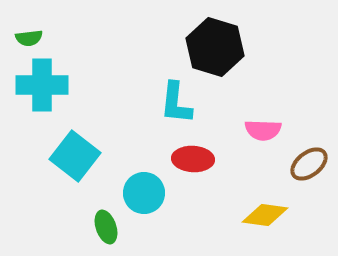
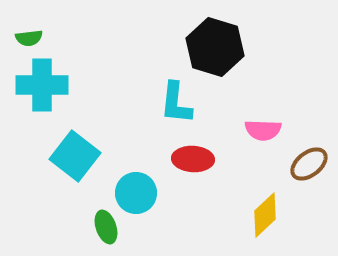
cyan circle: moved 8 px left
yellow diamond: rotated 51 degrees counterclockwise
